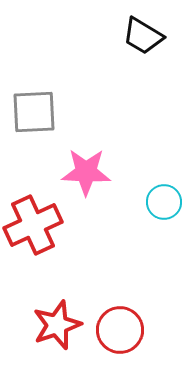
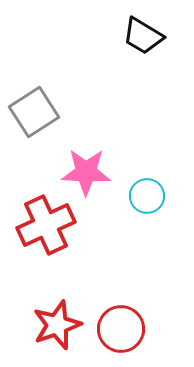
gray square: rotated 30 degrees counterclockwise
cyan circle: moved 17 px left, 6 px up
red cross: moved 13 px right
red circle: moved 1 px right, 1 px up
